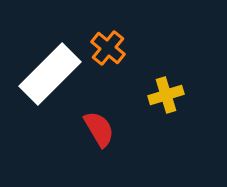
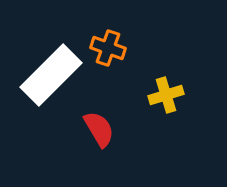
orange cross: rotated 20 degrees counterclockwise
white rectangle: moved 1 px right, 1 px down
